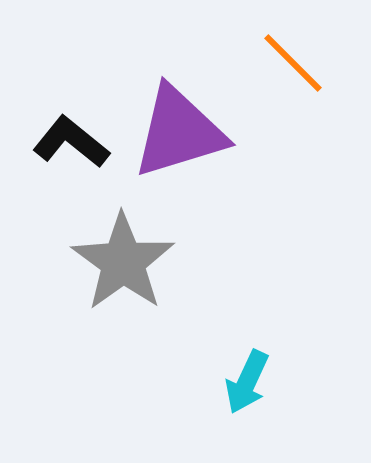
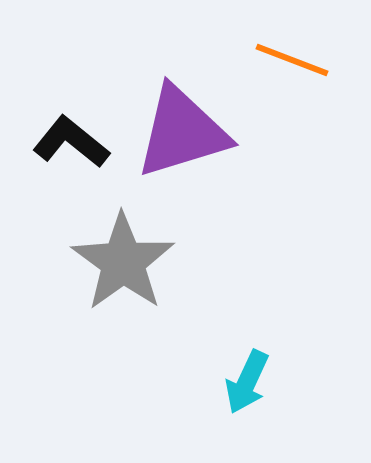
orange line: moved 1 px left, 3 px up; rotated 24 degrees counterclockwise
purple triangle: moved 3 px right
